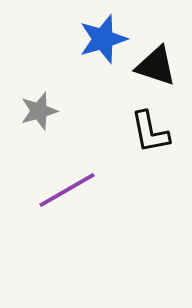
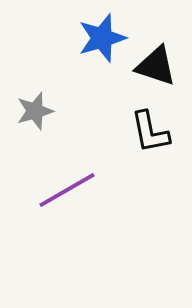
blue star: moved 1 px left, 1 px up
gray star: moved 4 px left
